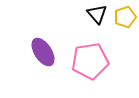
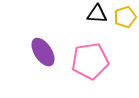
black triangle: rotated 45 degrees counterclockwise
